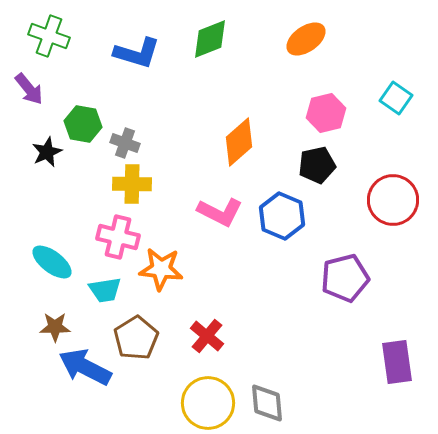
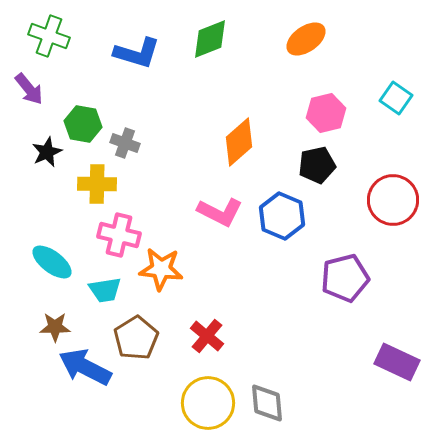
yellow cross: moved 35 px left
pink cross: moved 1 px right, 2 px up
purple rectangle: rotated 57 degrees counterclockwise
